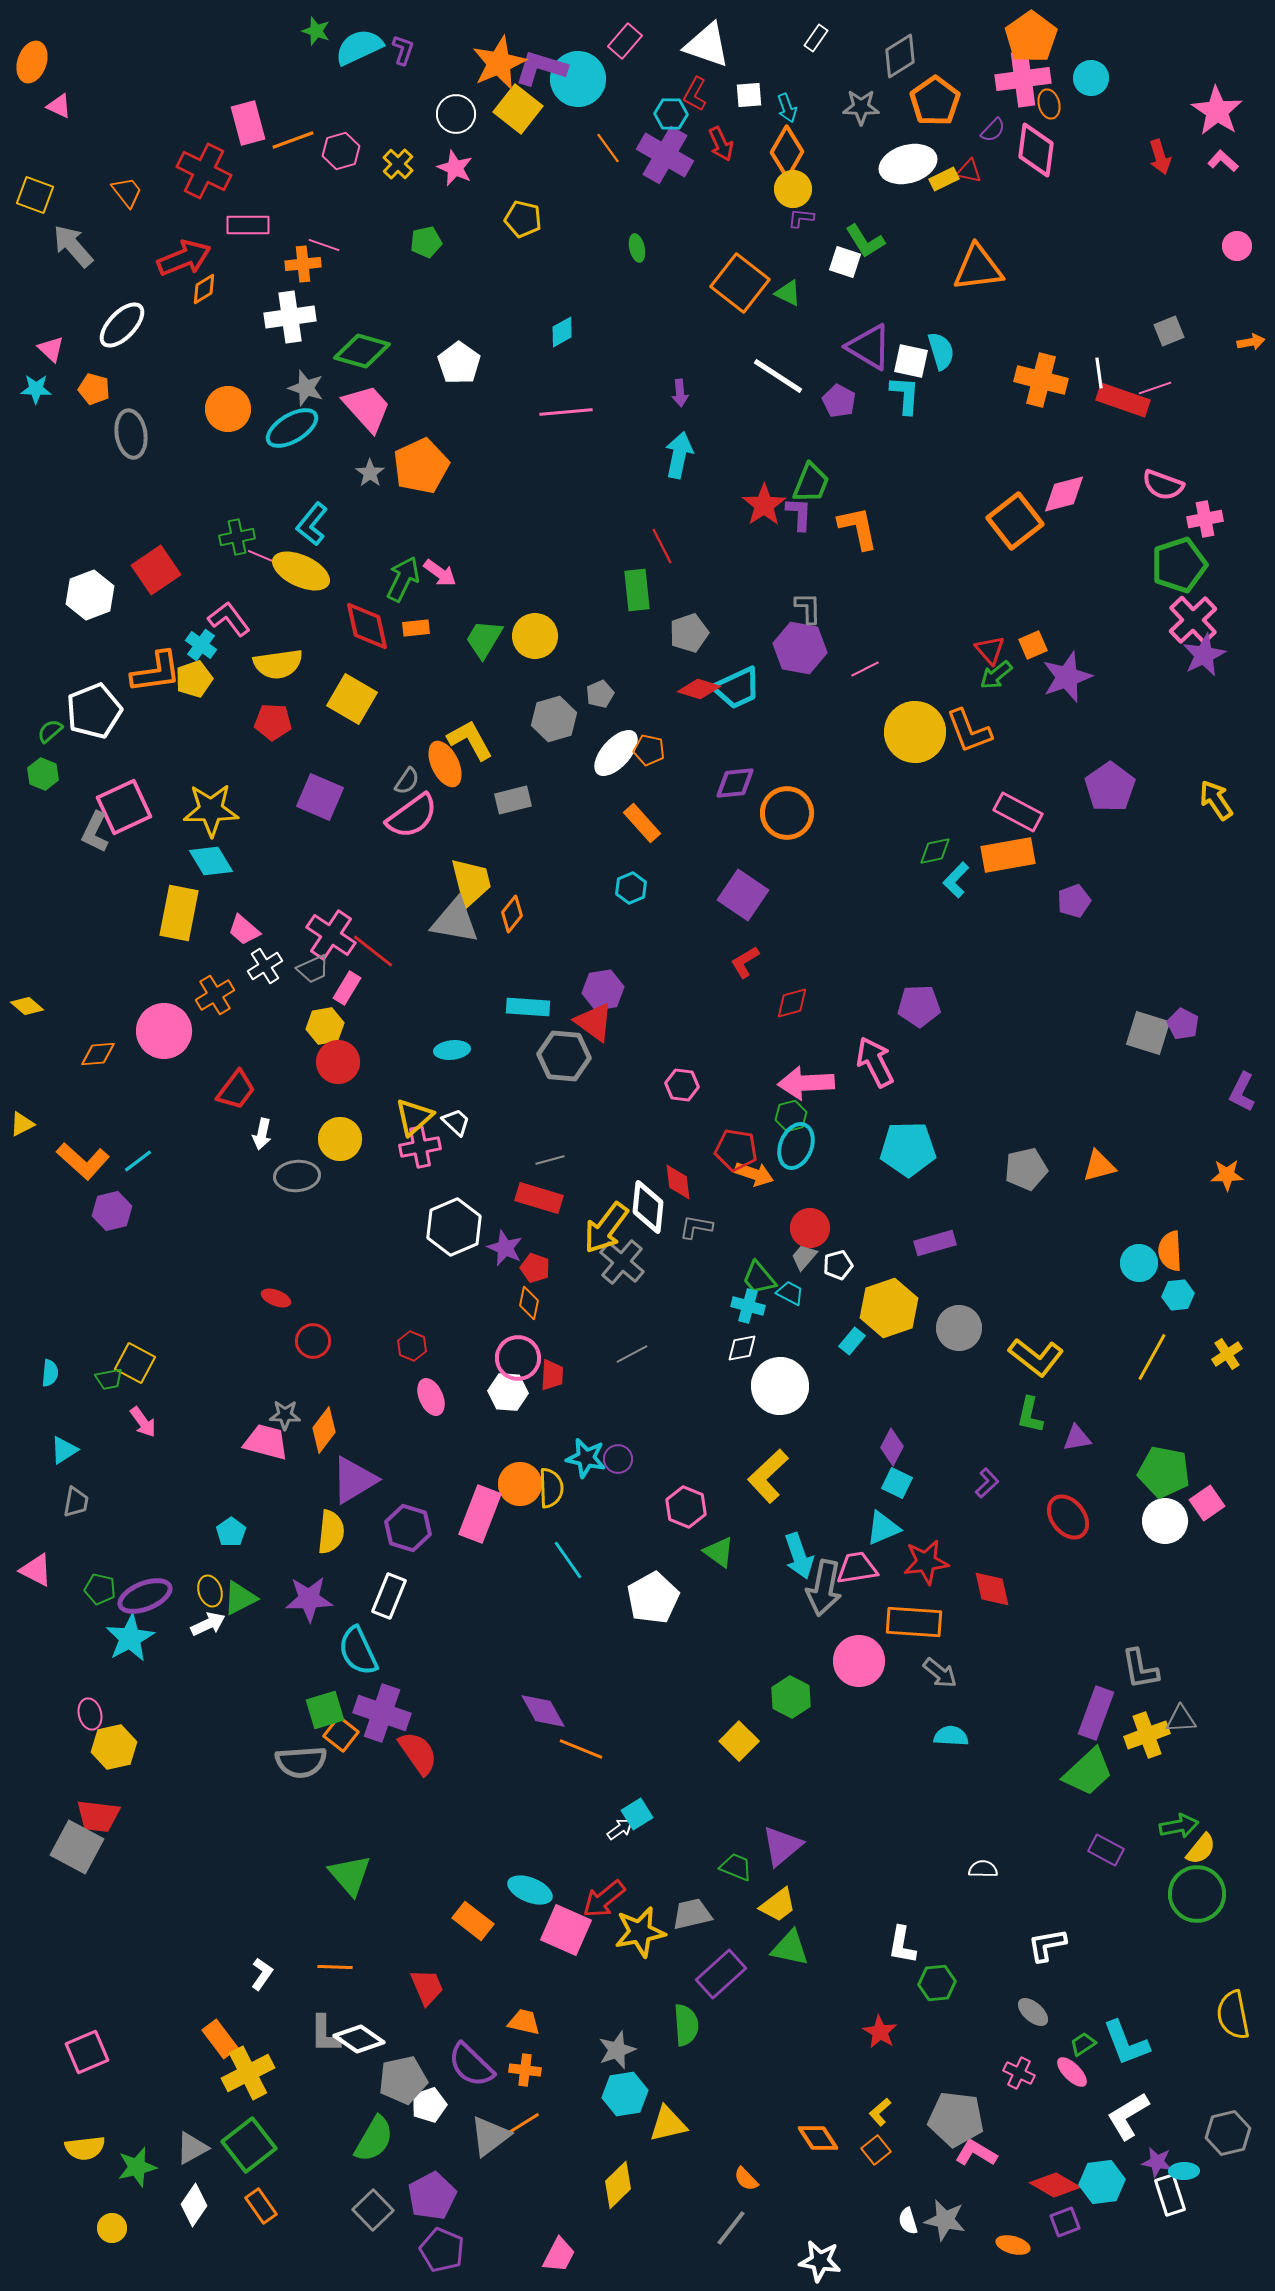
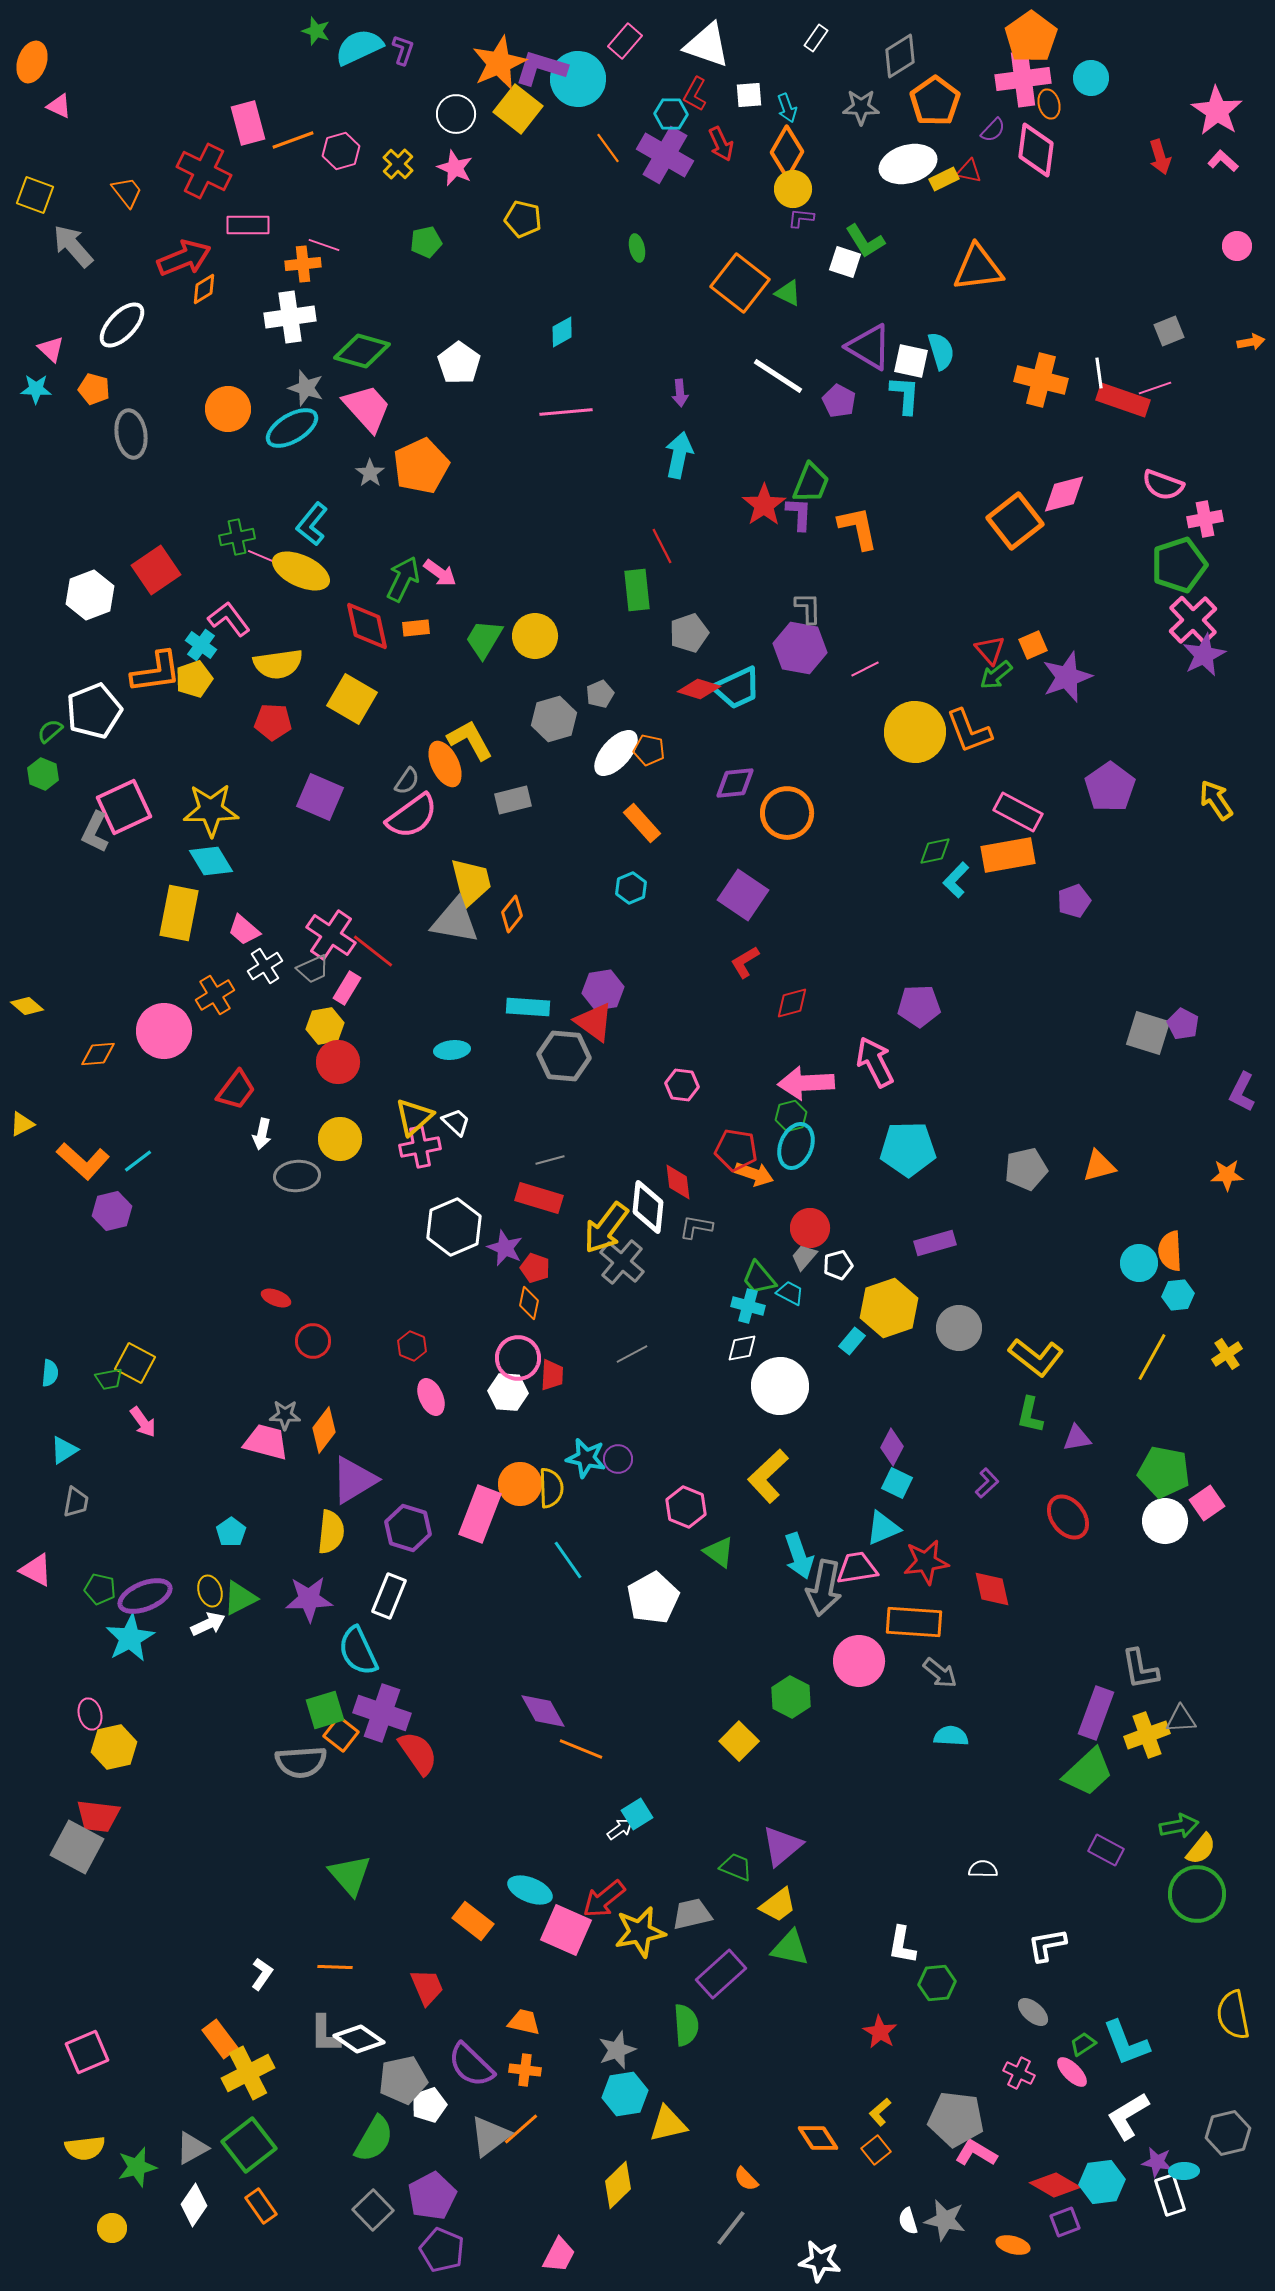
orange line at (521, 2125): moved 4 px down; rotated 9 degrees counterclockwise
